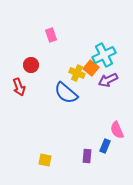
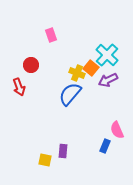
cyan cross: moved 3 px right; rotated 20 degrees counterclockwise
blue semicircle: moved 4 px right, 1 px down; rotated 90 degrees clockwise
purple rectangle: moved 24 px left, 5 px up
